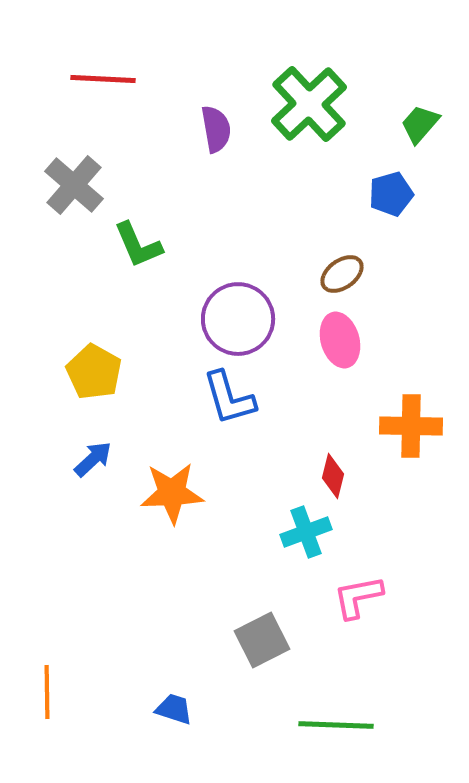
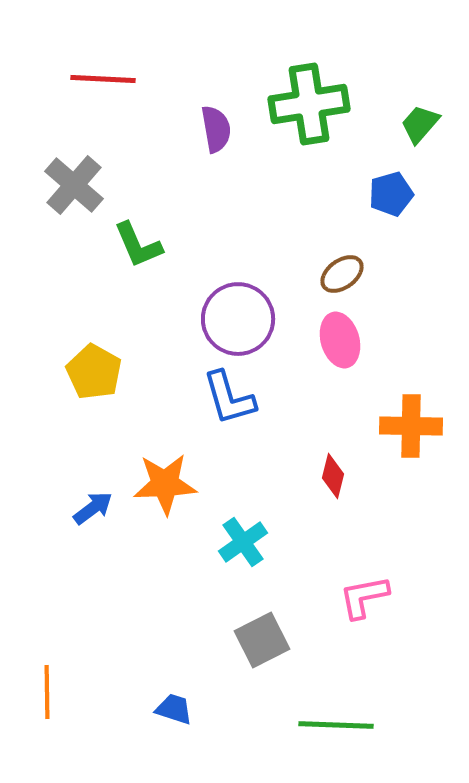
green cross: rotated 34 degrees clockwise
blue arrow: moved 49 px down; rotated 6 degrees clockwise
orange star: moved 7 px left, 9 px up
cyan cross: moved 63 px left, 10 px down; rotated 15 degrees counterclockwise
pink L-shape: moved 6 px right
